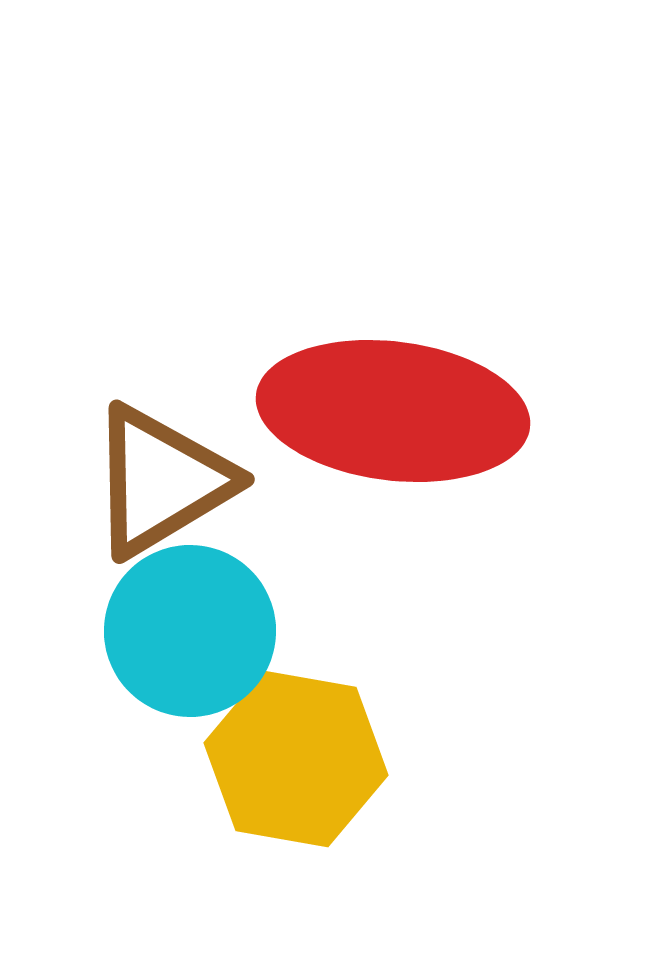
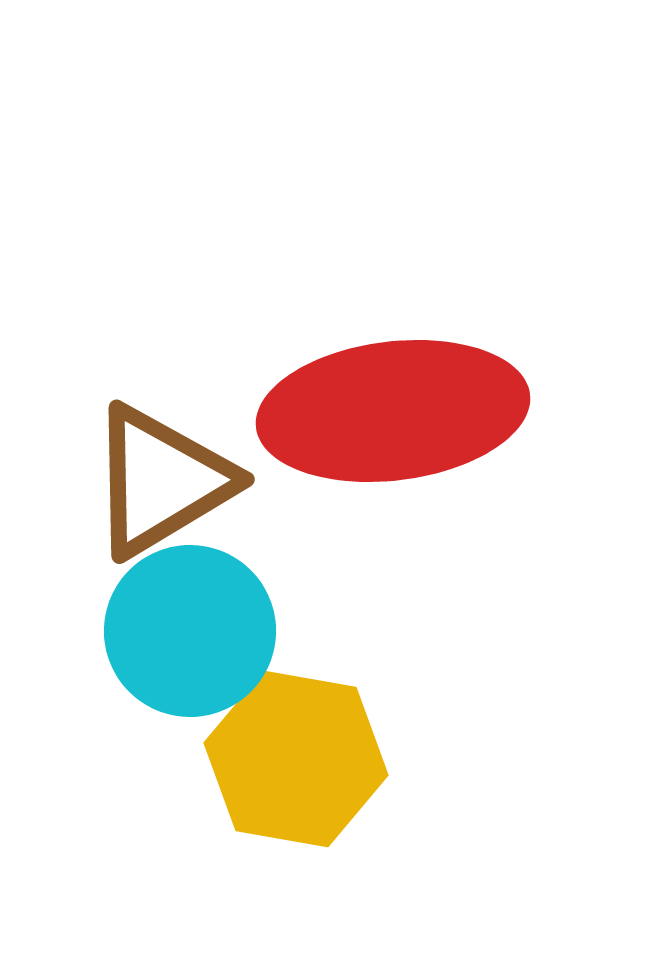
red ellipse: rotated 14 degrees counterclockwise
